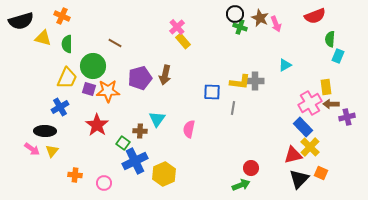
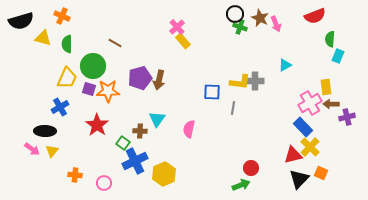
brown arrow at (165, 75): moved 6 px left, 5 px down
